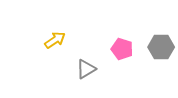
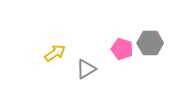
yellow arrow: moved 13 px down
gray hexagon: moved 11 px left, 4 px up
